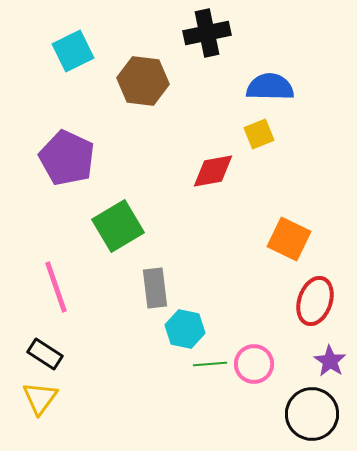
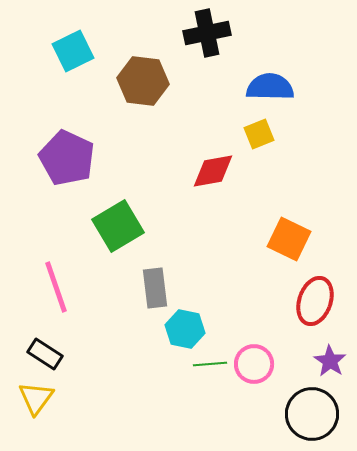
yellow triangle: moved 4 px left
